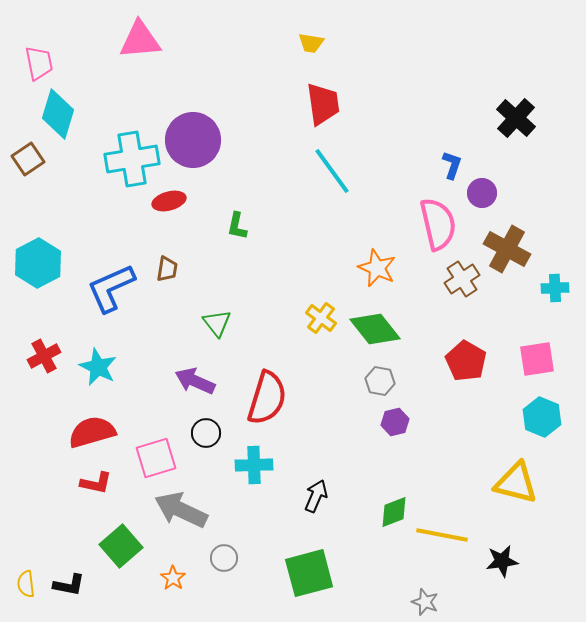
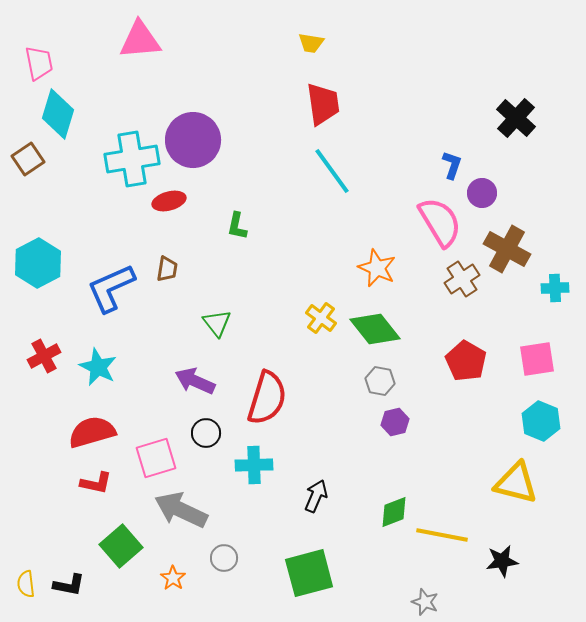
pink semicircle at (438, 224): moved 2 px right, 2 px up; rotated 18 degrees counterclockwise
cyan hexagon at (542, 417): moved 1 px left, 4 px down
